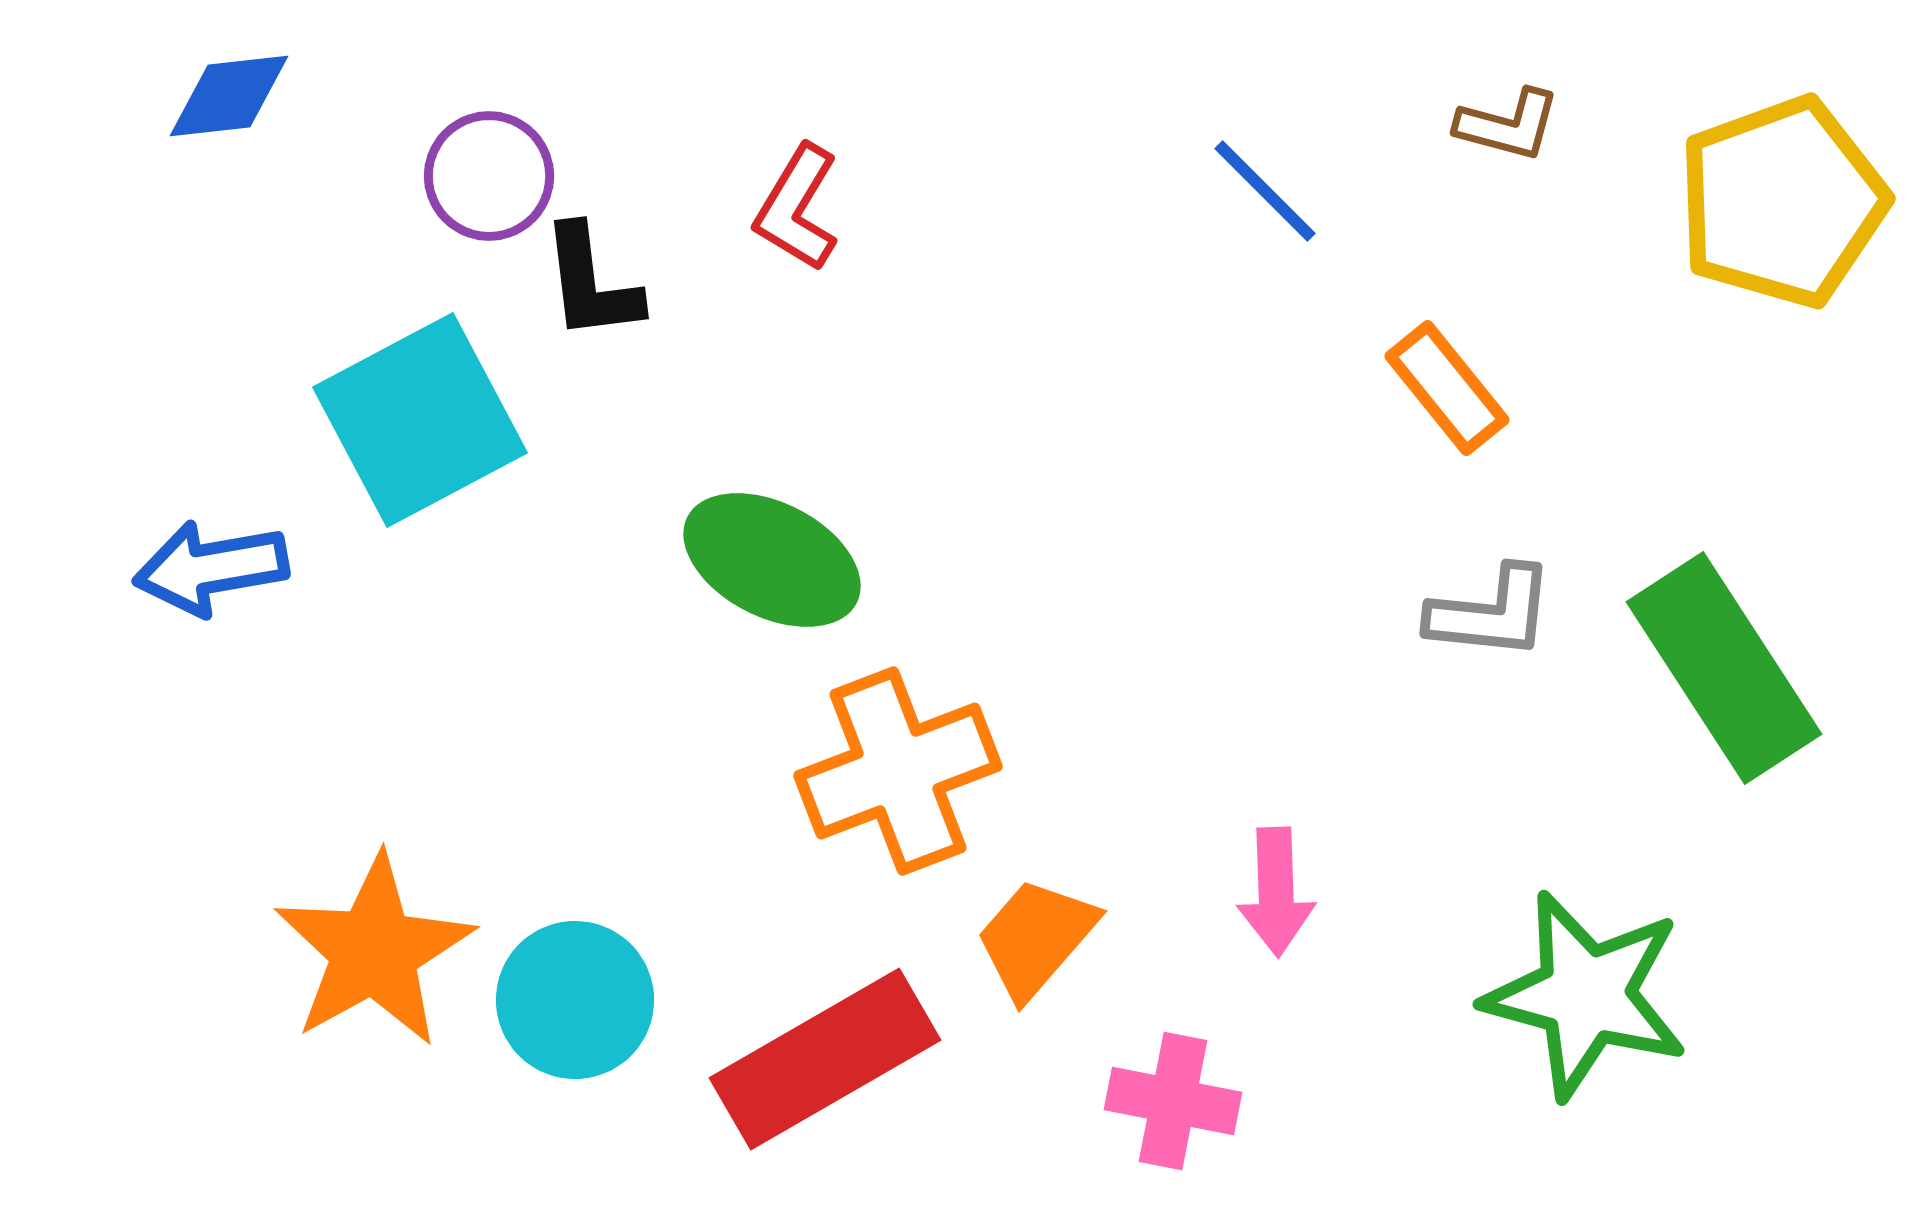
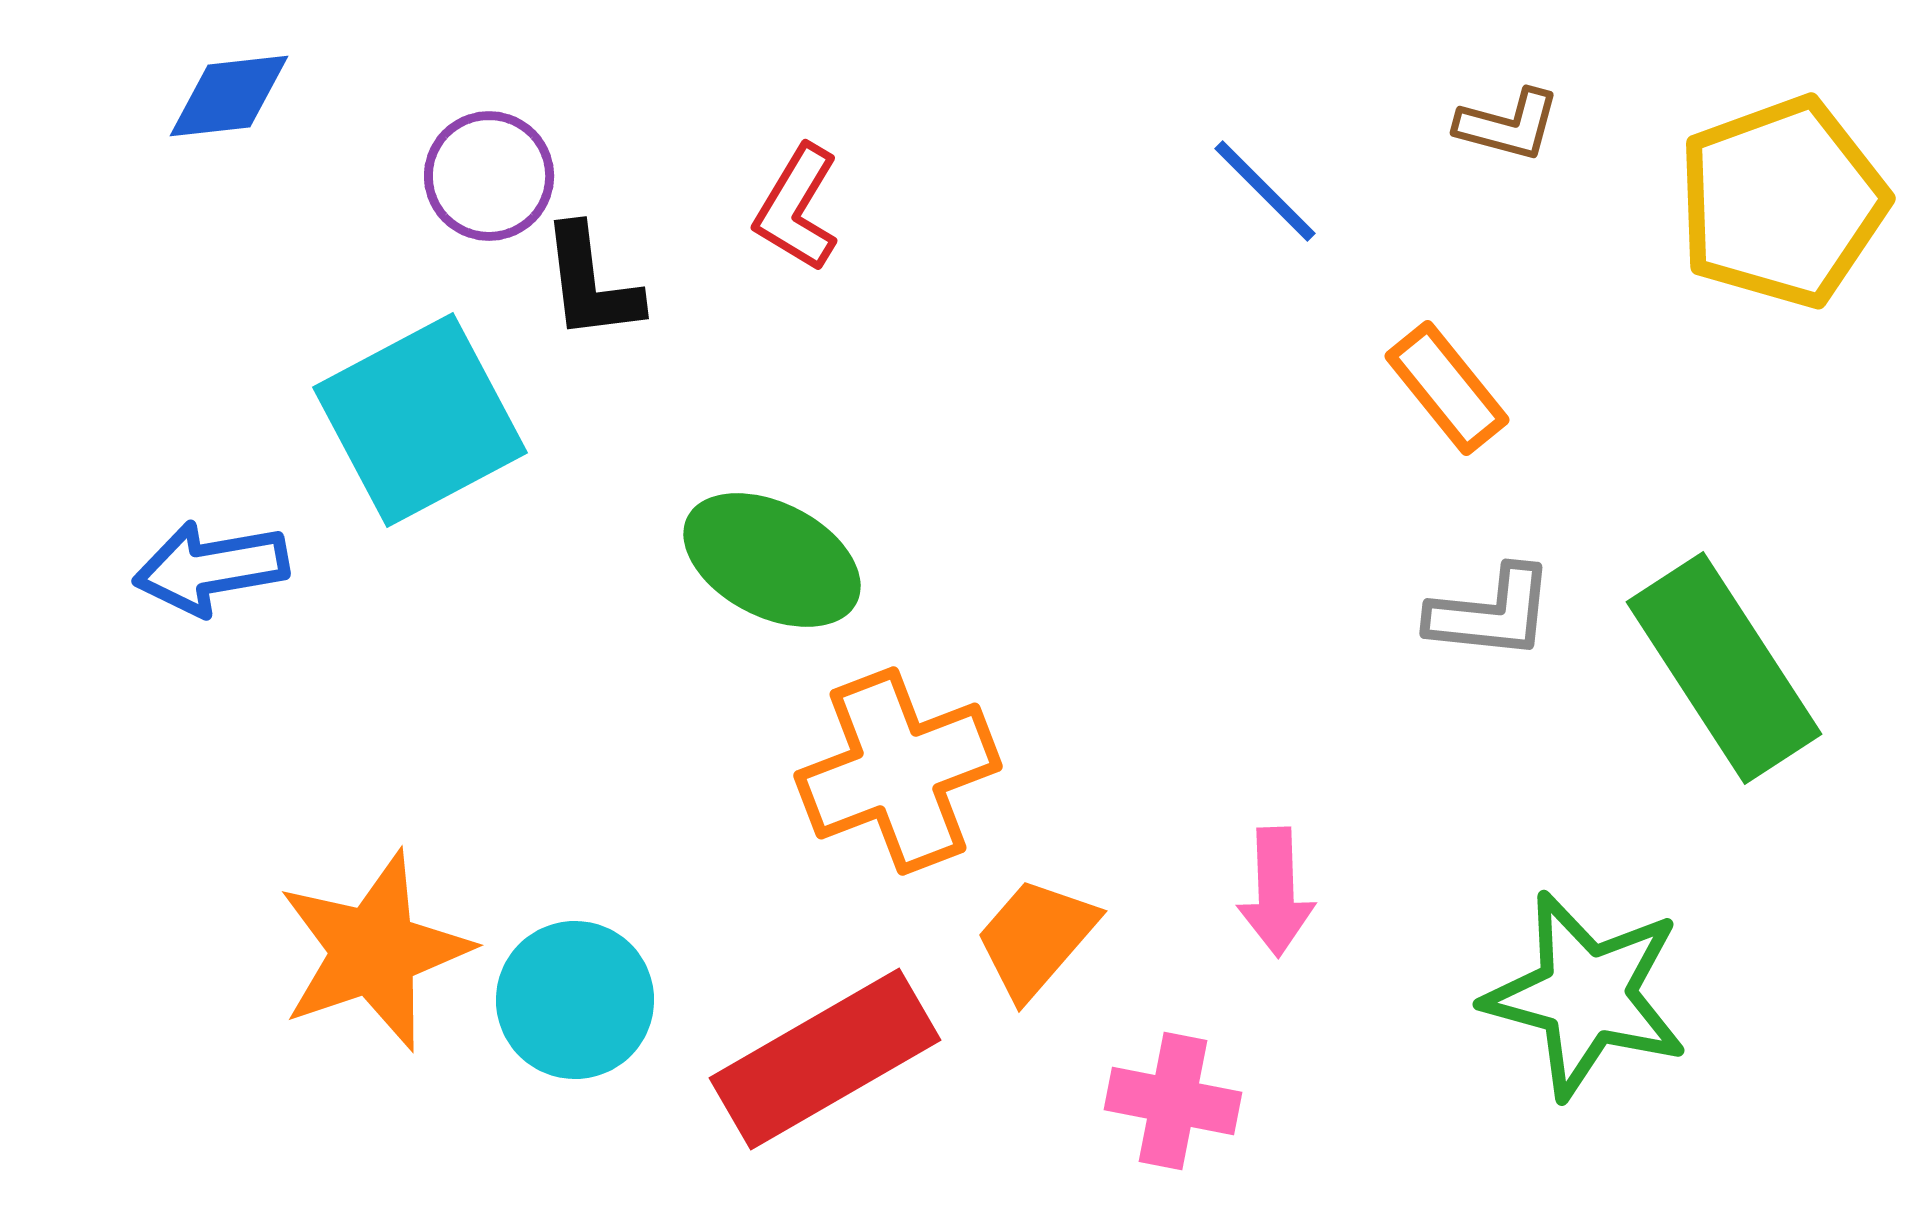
orange star: rotated 10 degrees clockwise
